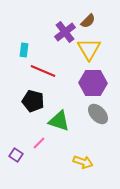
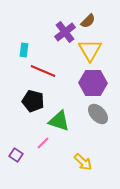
yellow triangle: moved 1 px right, 1 px down
pink line: moved 4 px right
yellow arrow: rotated 24 degrees clockwise
